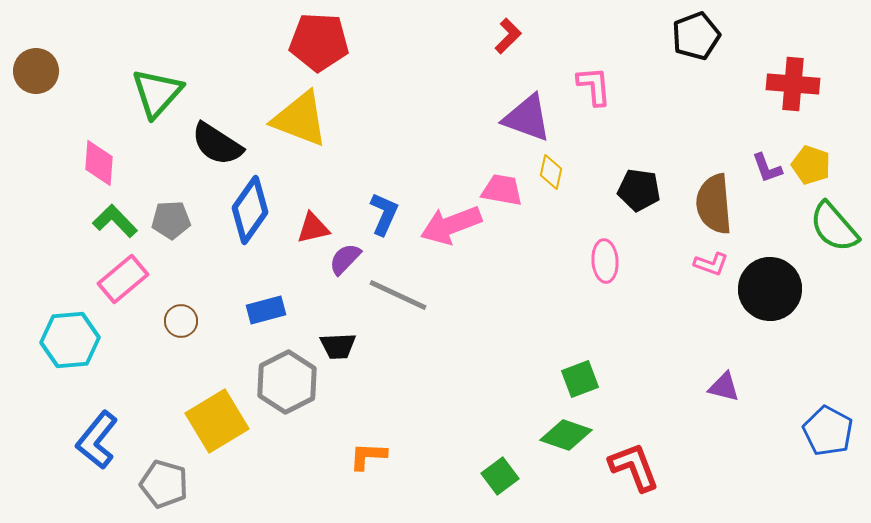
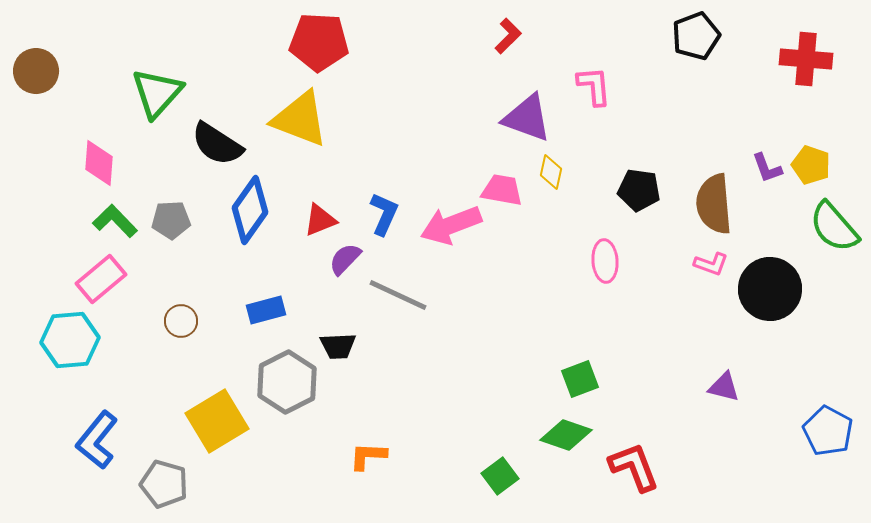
red cross at (793, 84): moved 13 px right, 25 px up
red triangle at (313, 228): moved 7 px right, 8 px up; rotated 9 degrees counterclockwise
pink rectangle at (123, 279): moved 22 px left
